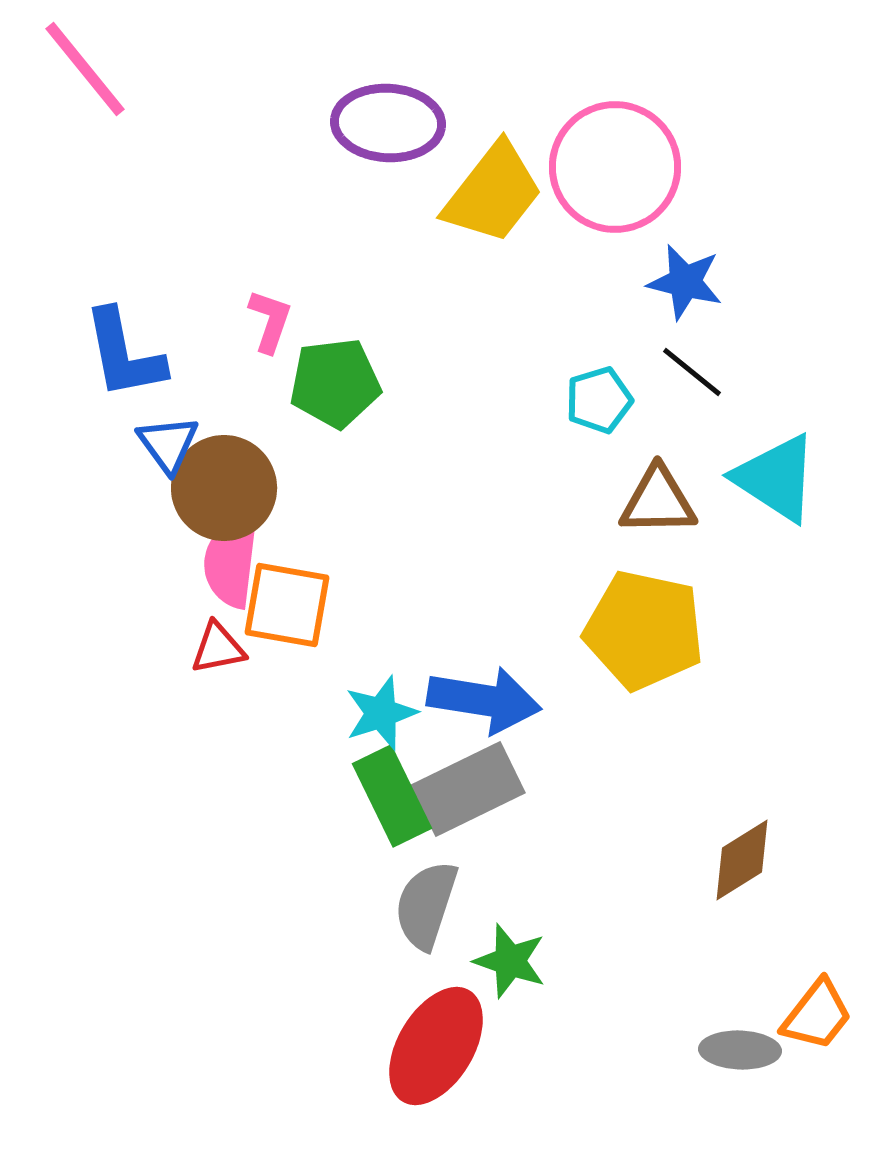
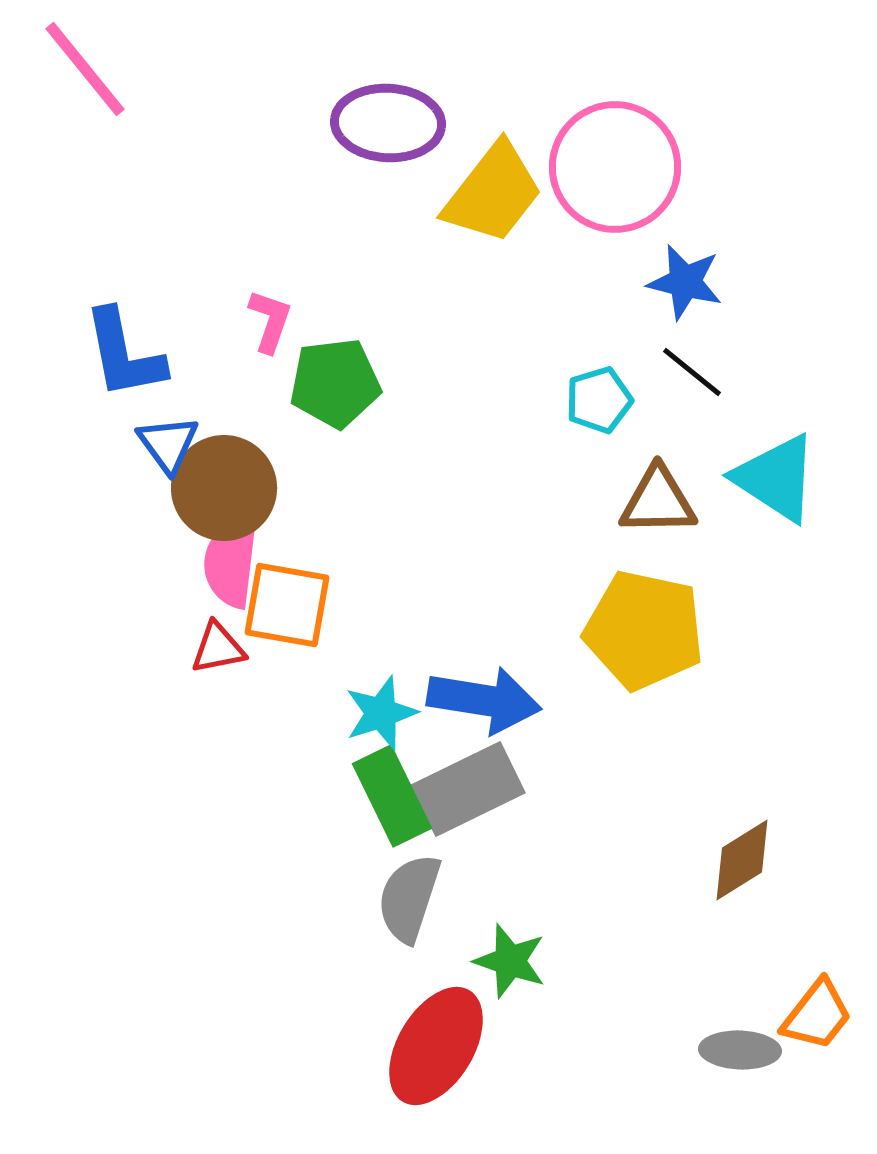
gray semicircle: moved 17 px left, 7 px up
